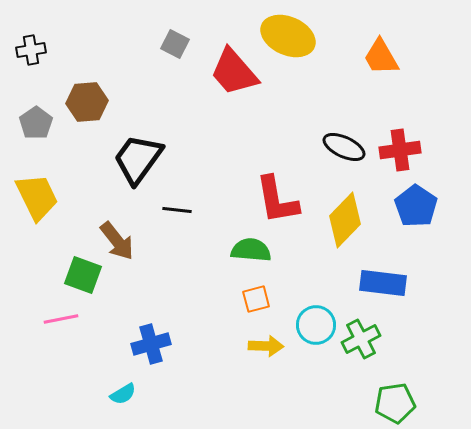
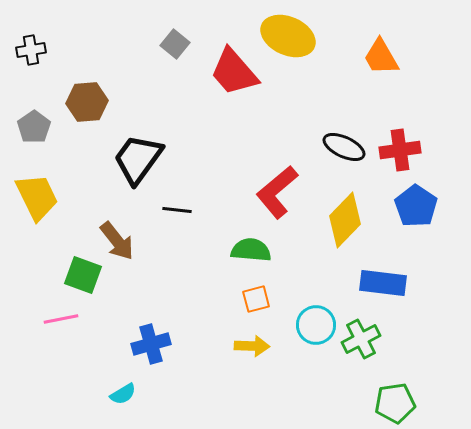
gray square: rotated 12 degrees clockwise
gray pentagon: moved 2 px left, 4 px down
red L-shape: moved 8 px up; rotated 60 degrees clockwise
yellow arrow: moved 14 px left
